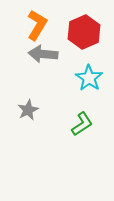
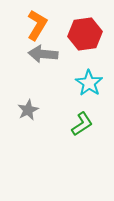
red hexagon: moved 1 px right, 2 px down; rotated 16 degrees clockwise
cyan star: moved 5 px down
